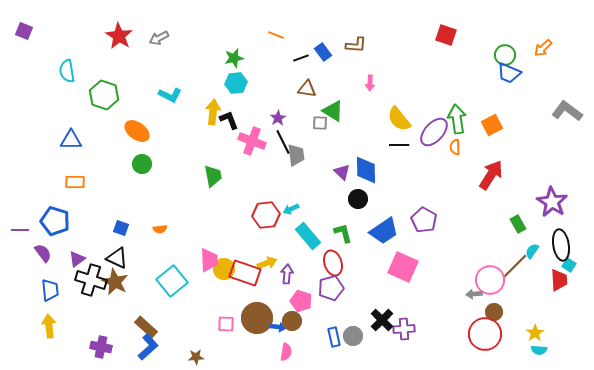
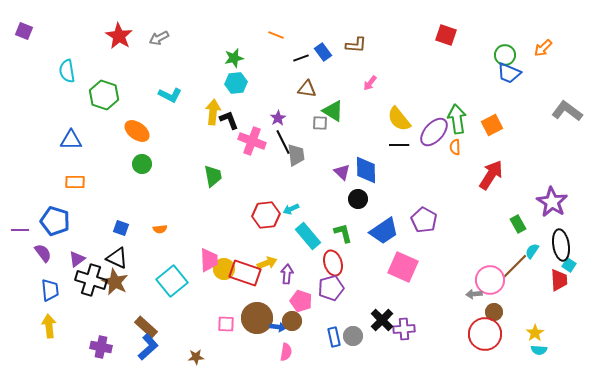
pink arrow at (370, 83): rotated 35 degrees clockwise
